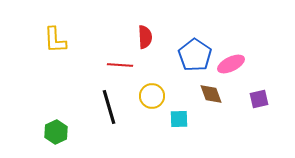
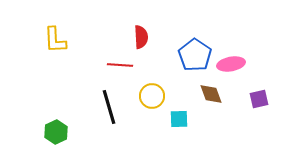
red semicircle: moved 4 px left
pink ellipse: rotated 16 degrees clockwise
